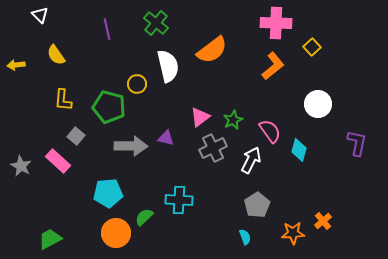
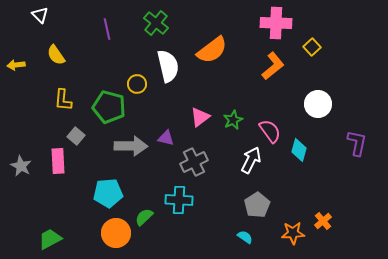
gray cross: moved 19 px left, 14 px down
pink rectangle: rotated 45 degrees clockwise
cyan semicircle: rotated 35 degrees counterclockwise
